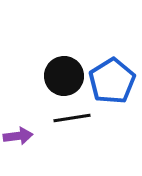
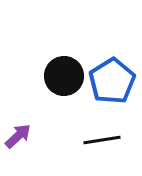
black line: moved 30 px right, 22 px down
purple arrow: rotated 36 degrees counterclockwise
